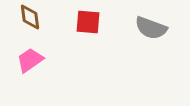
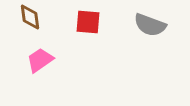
gray semicircle: moved 1 px left, 3 px up
pink trapezoid: moved 10 px right
